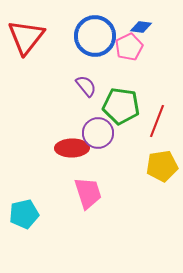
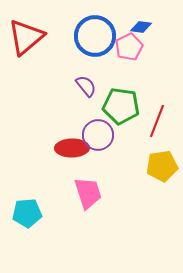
red triangle: rotated 12 degrees clockwise
purple circle: moved 2 px down
cyan pentagon: moved 3 px right, 1 px up; rotated 8 degrees clockwise
